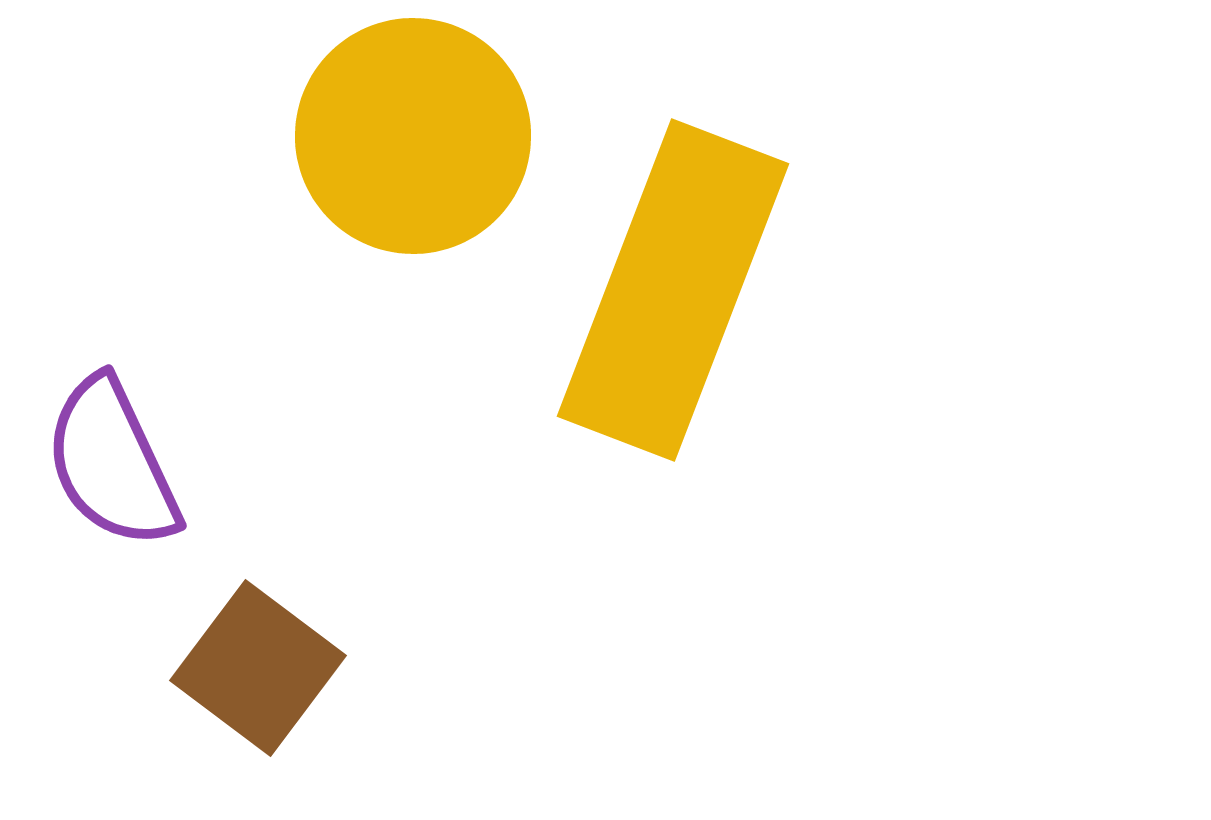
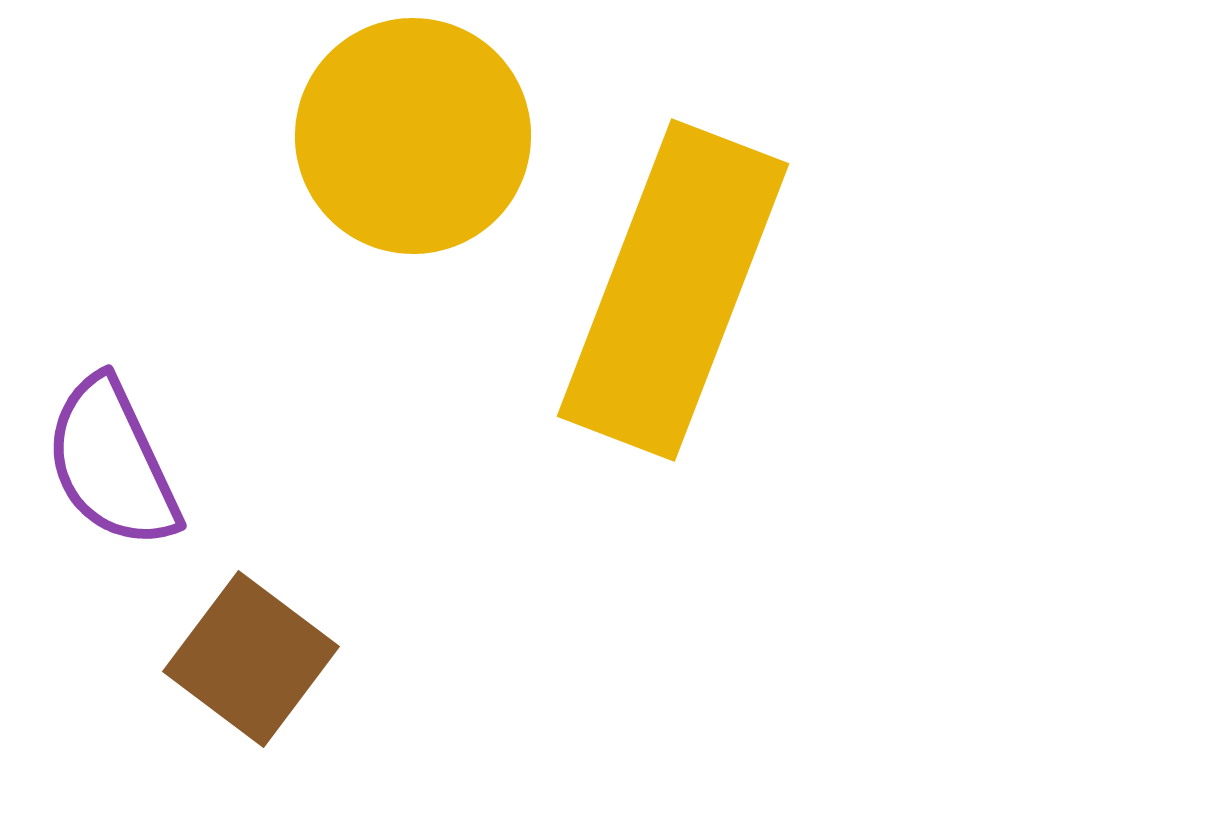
brown square: moved 7 px left, 9 px up
